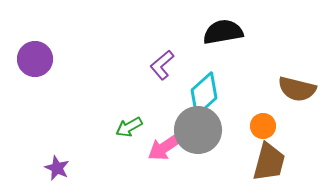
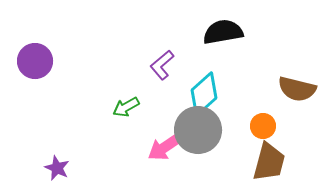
purple circle: moved 2 px down
green arrow: moved 3 px left, 20 px up
